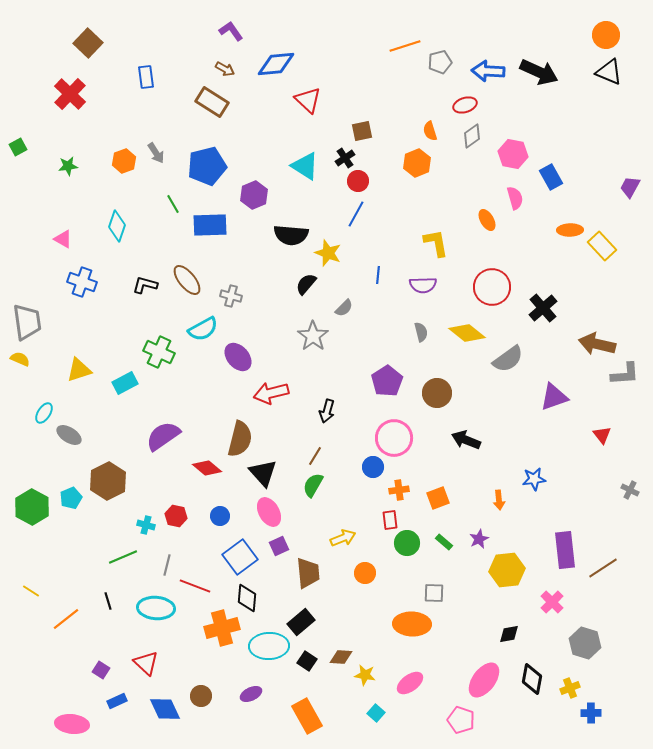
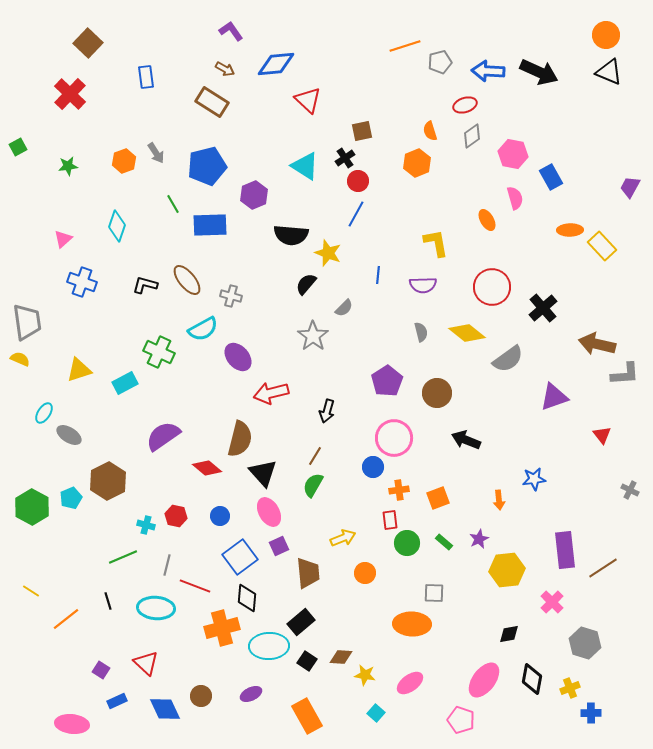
pink triangle at (63, 239): rotated 48 degrees clockwise
